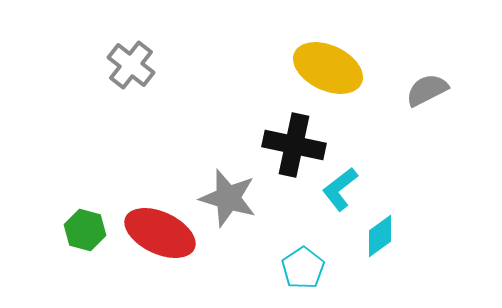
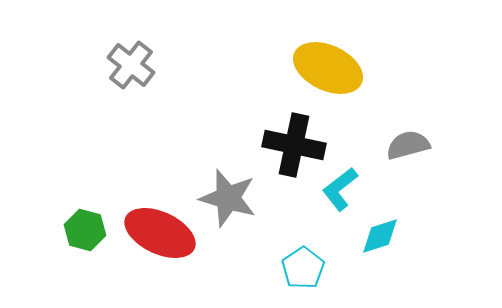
gray semicircle: moved 19 px left, 55 px down; rotated 12 degrees clockwise
cyan diamond: rotated 18 degrees clockwise
